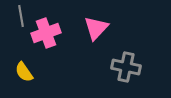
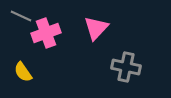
gray line: rotated 55 degrees counterclockwise
yellow semicircle: moved 1 px left
